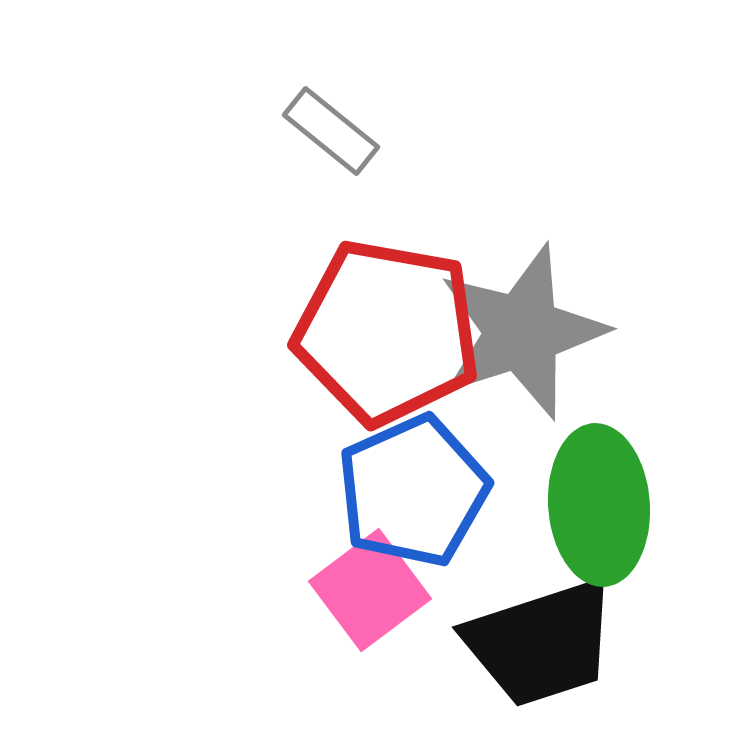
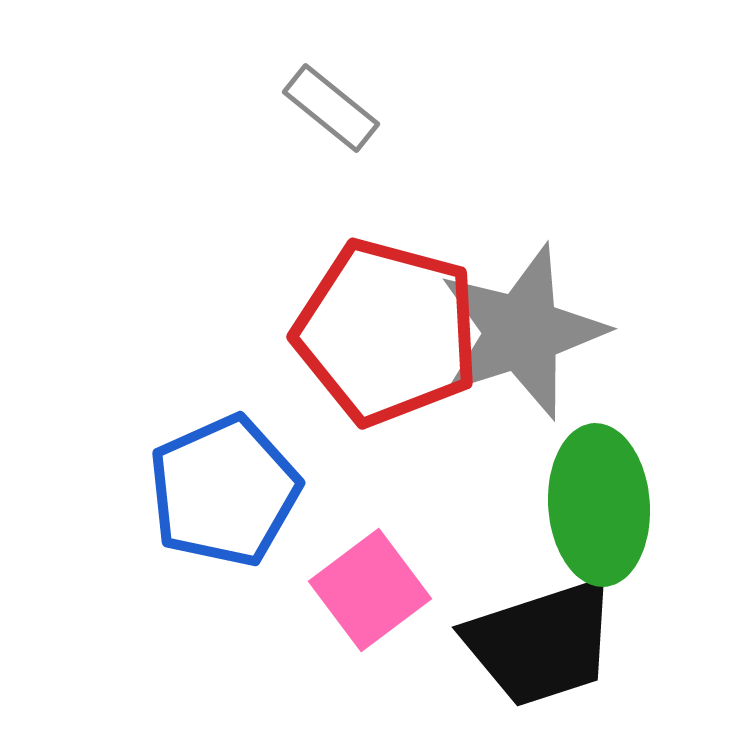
gray rectangle: moved 23 px up
red pentagon: rotated 5 degrees clockwise
blue pentagon: moved 189 px left
